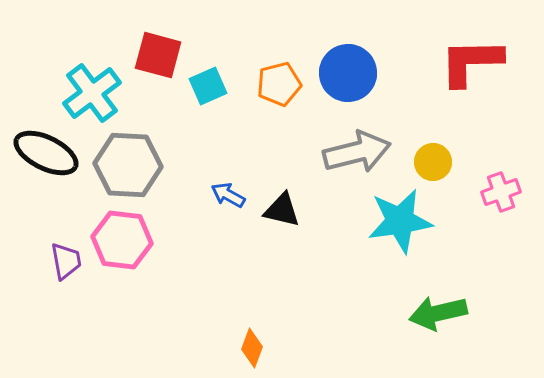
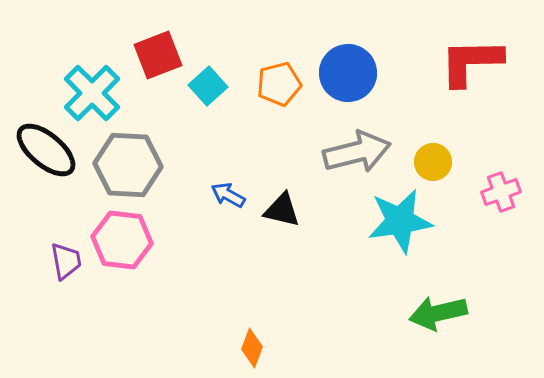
red square: rotated 36 degrees counterclockwise
cyan square: rotated 18 degrees counterclockwise
cyan cross: rotated 8 degrees counterclockwise
black ellipse: moved 3 px up; rotated 14 degrees clockwise
